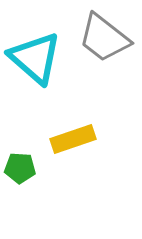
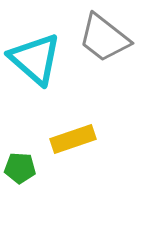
cyan triangle: moved 1 px down
